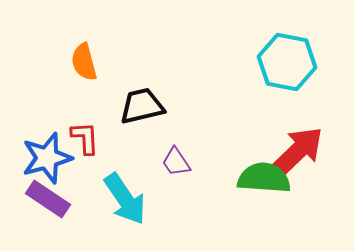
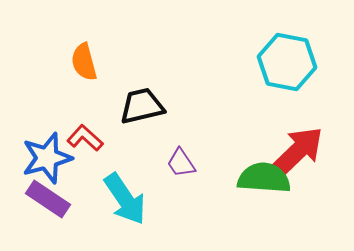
red L-shape: rotated 45 degrees counterclockwise
purple trapezoid: moved 5 px right, 1 px down
